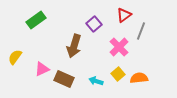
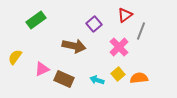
red triangle: moved 1 px right
brown arrow: rotated 95 degrees counterclockwise
cyan arrow: moved 1 px right, 1 px up
